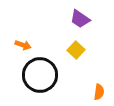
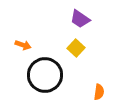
yellow square: moved 2 px up
black circle: moved 5 px right
